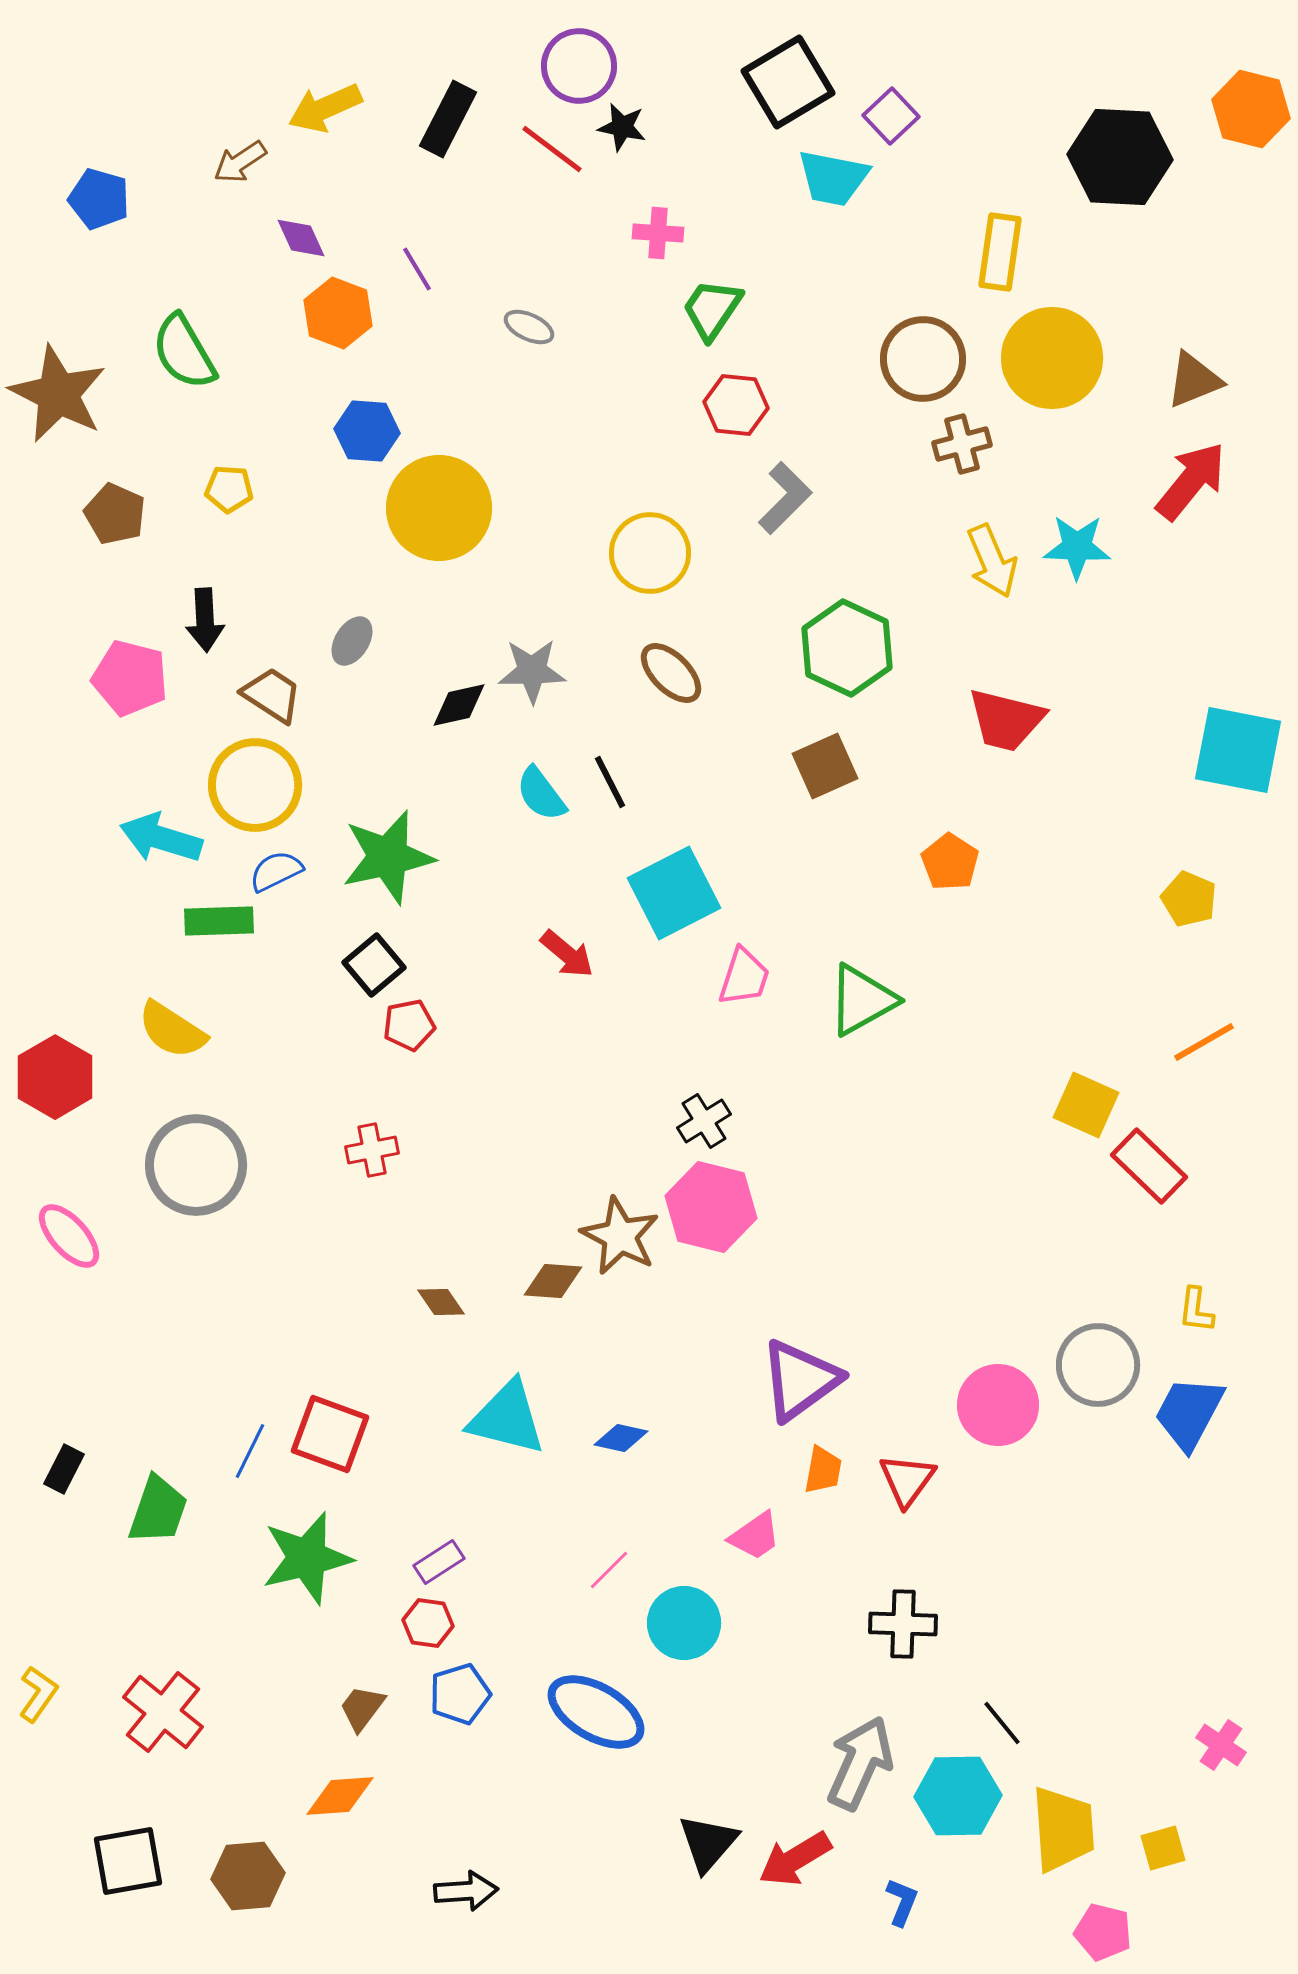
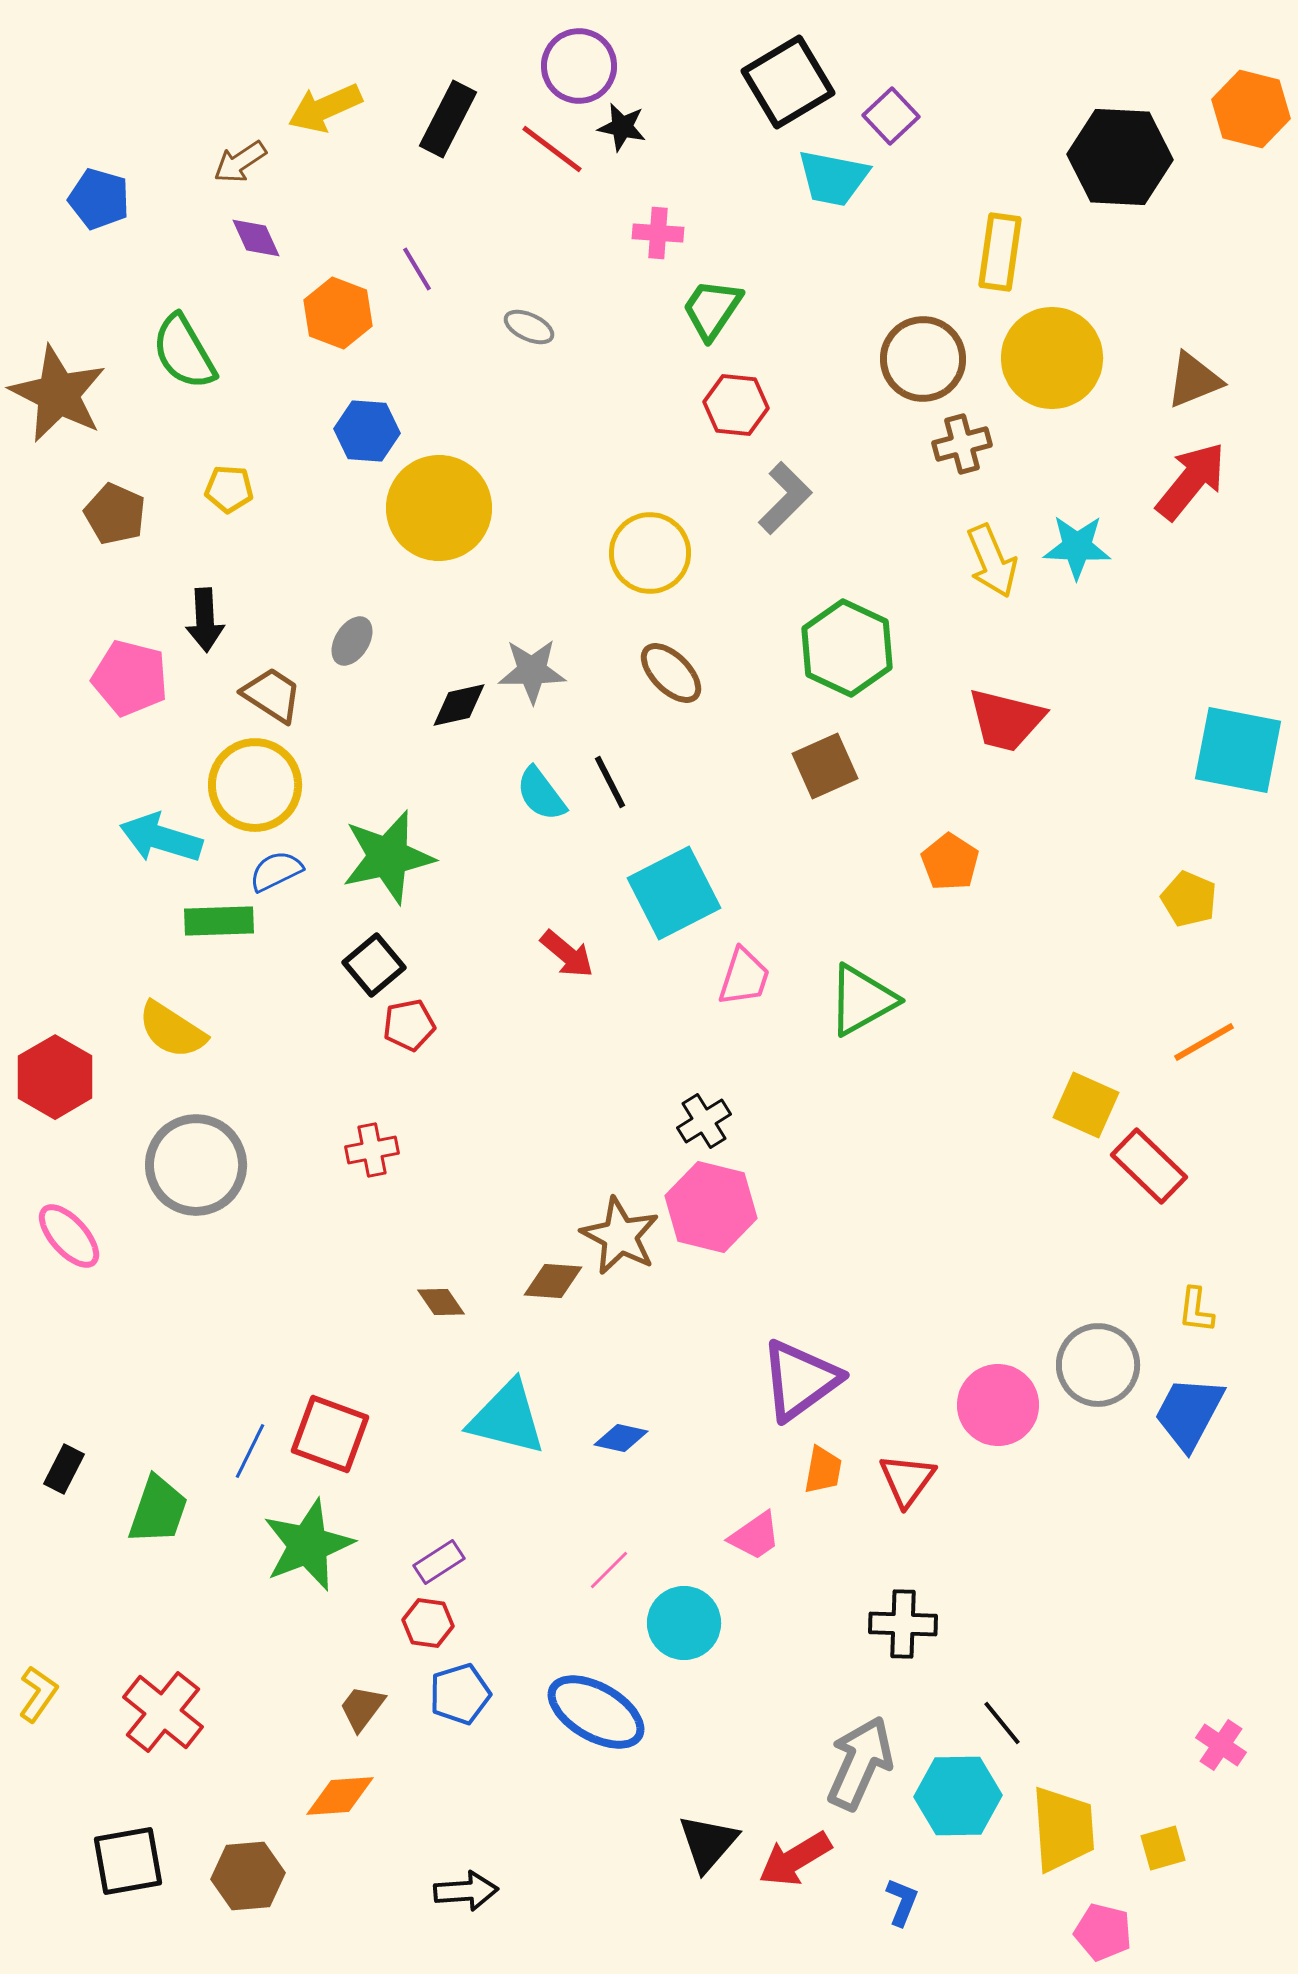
purple diamond at (301, 238): moved 45 px left
green star at (307, 1558): moved 1 px right, 13 px up; rotated 8 degrees counterclockwise
